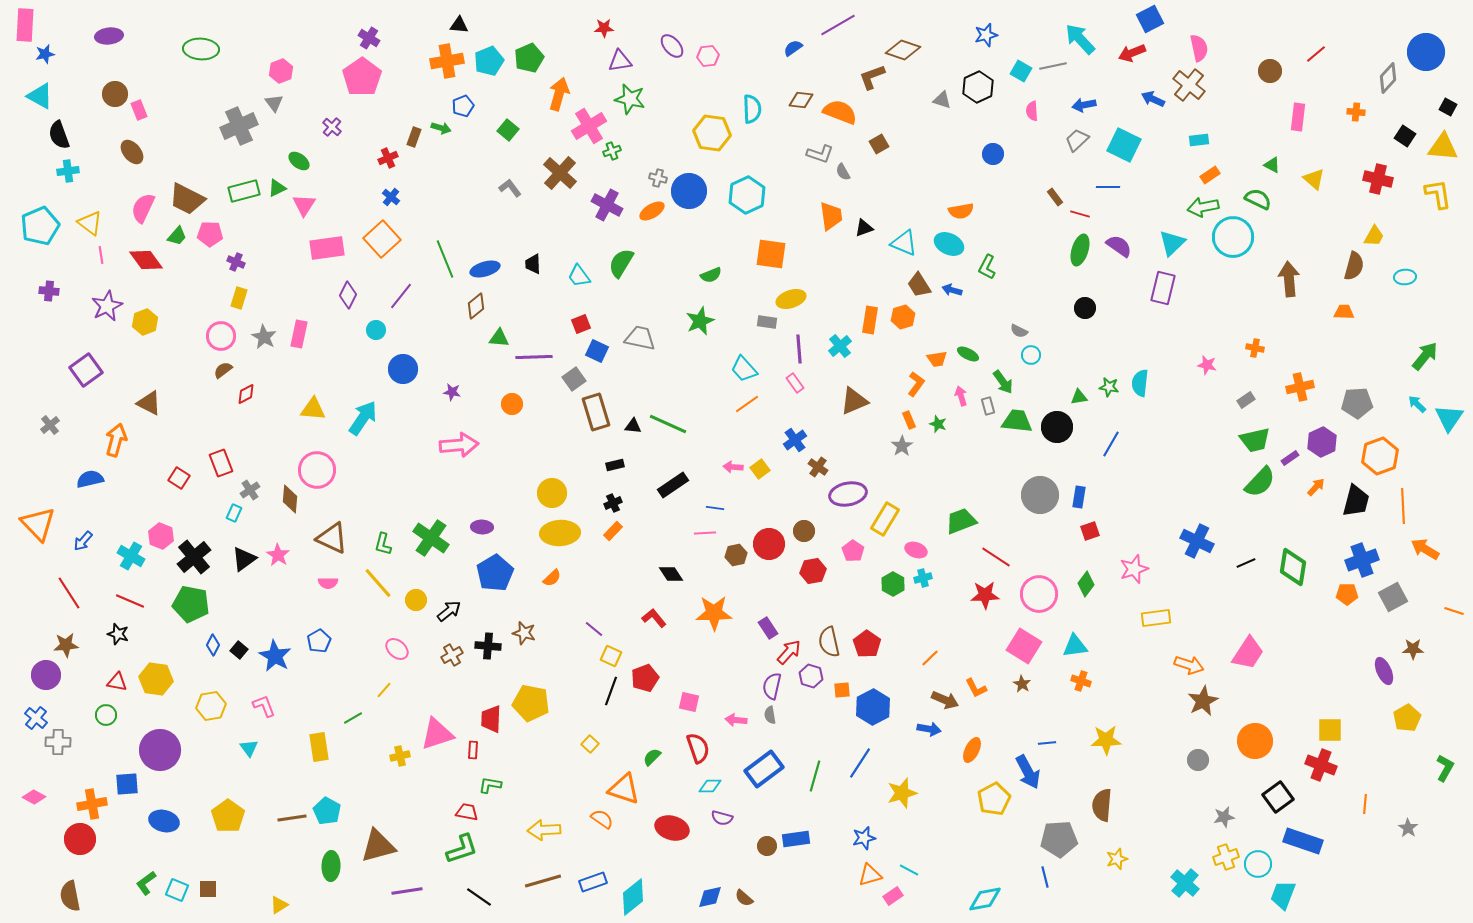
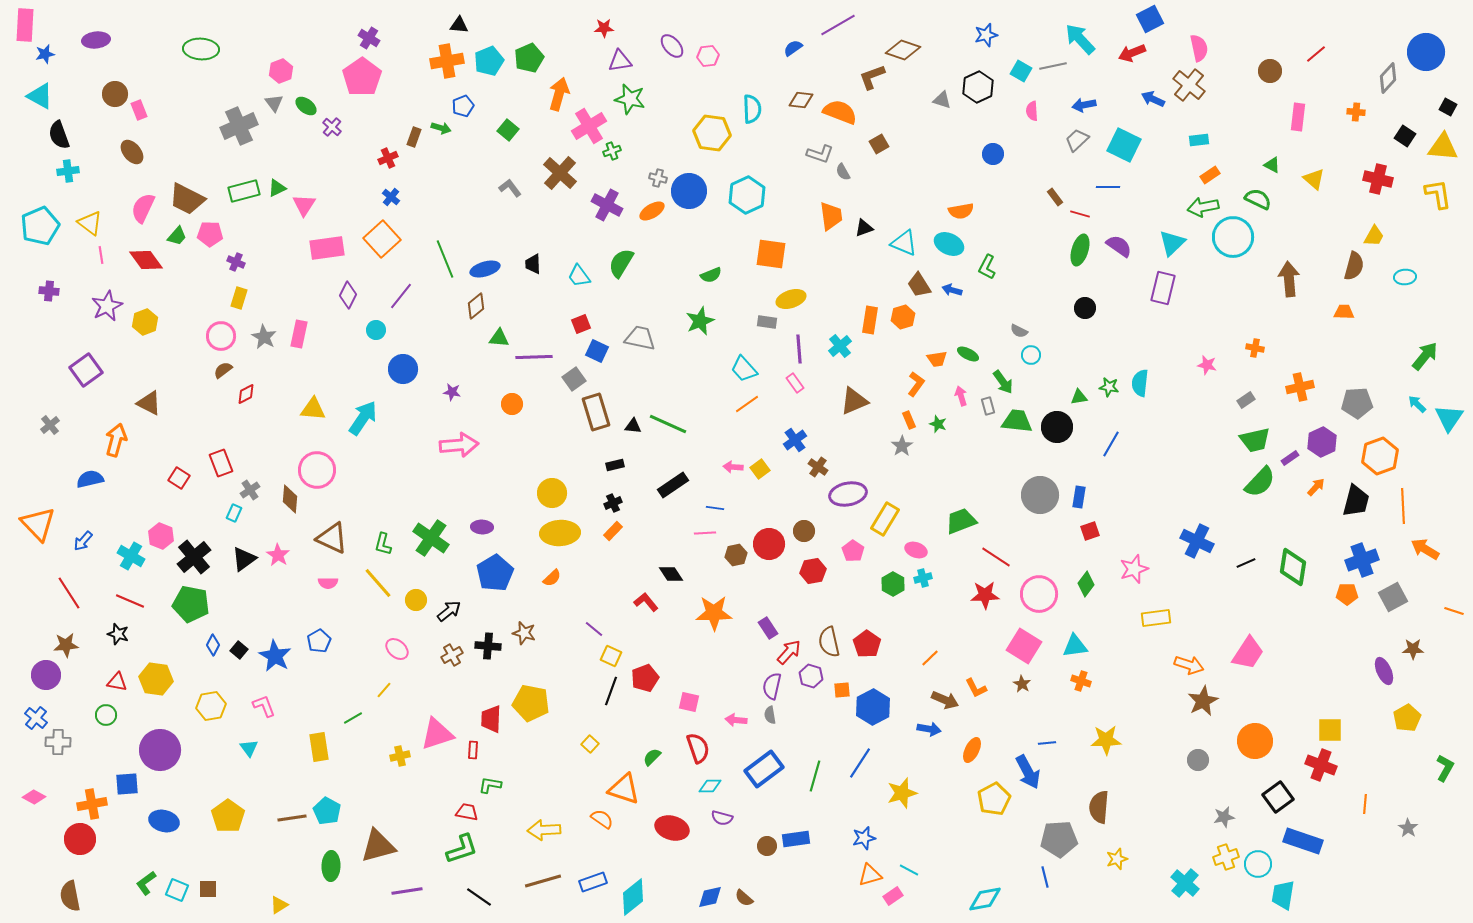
purple ellipse at (109, 36): moved 13 px left, 4 px down
green ellipse at (299, 161): moved 7 px right, 55 px up
red L-shape at (654, 618): moved 8 px left, 16 px up
brown semicircle at (1102, 805): moved 3 px left, 2 px down
cyan trapezoid at (1283, 895): rotated 12 degrees counterclockwise
